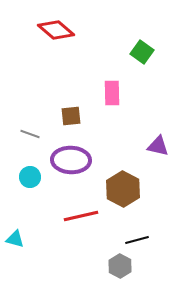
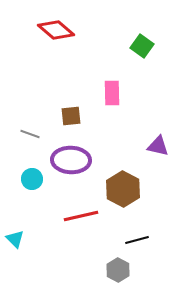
green square: moved 6 px up
cyan circle: moved 2 px right, 2 px down
cyan triangle: rotated 30 degrees clockwise
gray hexagon: moved 2 px left, 4 px down
